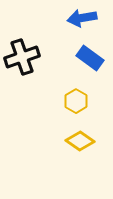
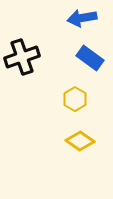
yellow hexagon: moved 1 px left, 2 px up
